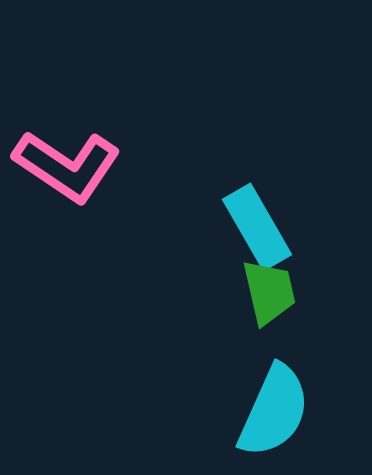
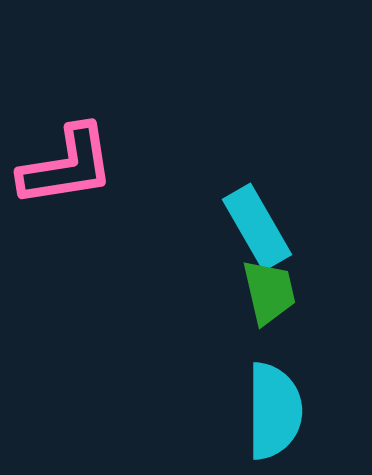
pink L-shape: rotated 43 degrees counterclockwise
cyan semicircle: rotated 24 degrees counterclockwise
